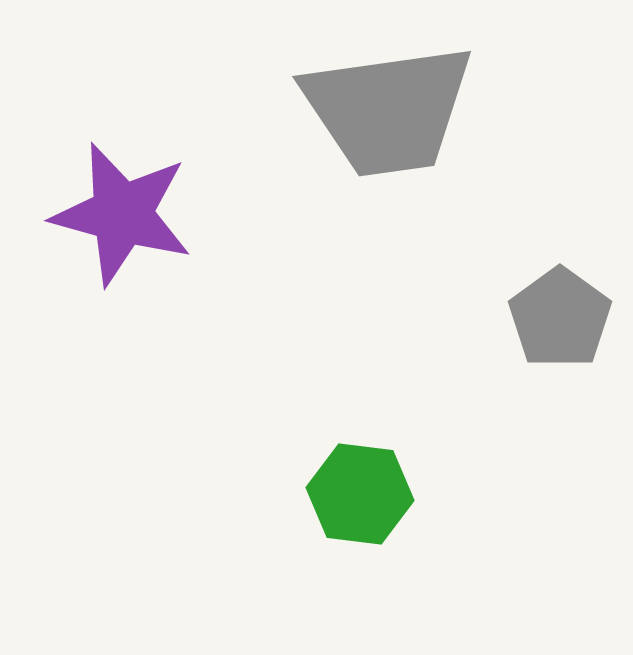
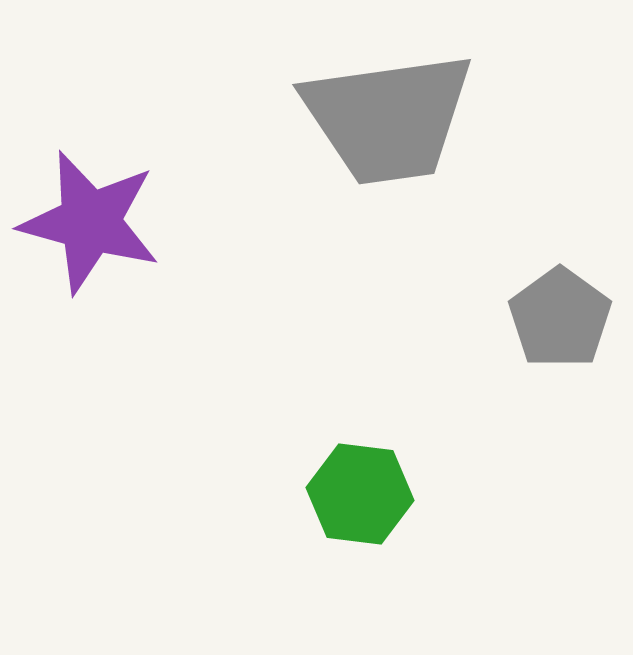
gray trapezoid: moved 8 px down
purple star: moved 32 px left, 8 px down
